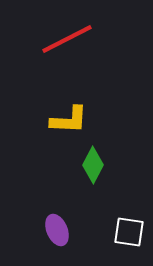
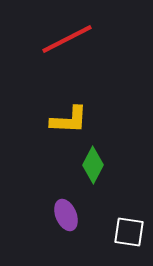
purple ellipse: moved 9 px right, 15 px up
